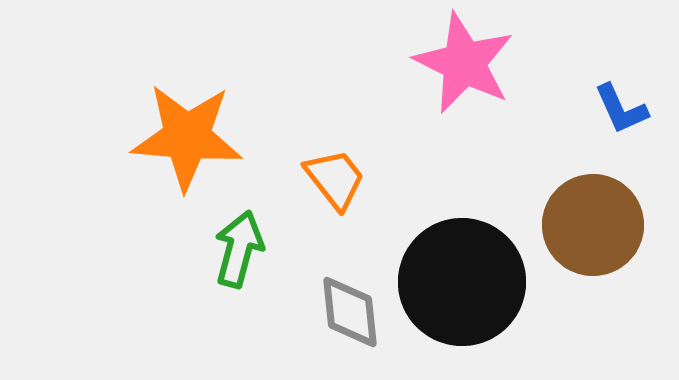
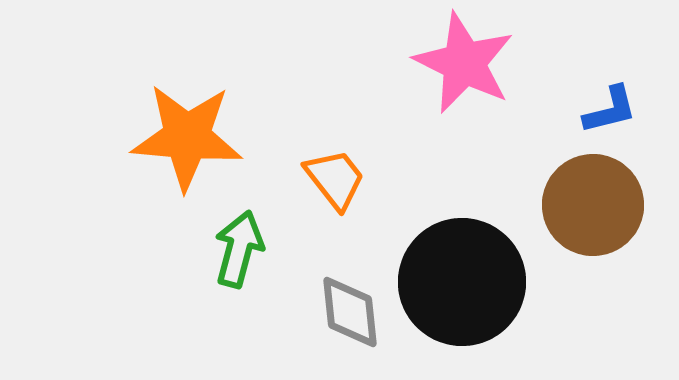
blue L-shape: moved 11 px left, 1 px down; rotated 80 degrees counterclockwise
brown circle: moved 20 px up
